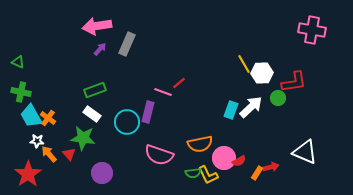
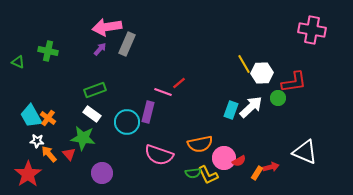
pink arrow: moved 10 px right, 1 px down
green cross: moved 27 px right, 41 px up
